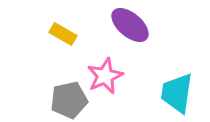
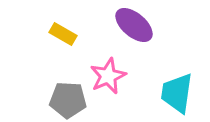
purple ellipse: moved 4 px right
pink star: moved 3 px right
gray pentagon: moved 1 px left; rotated 15 degrees clockwise
